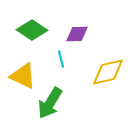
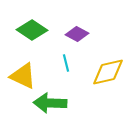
purple diamond: rotated 30 degrees clockwise
cyan line: moved 5 px right, 4 px down
green arrow: rotated 60 degrees clockwise
